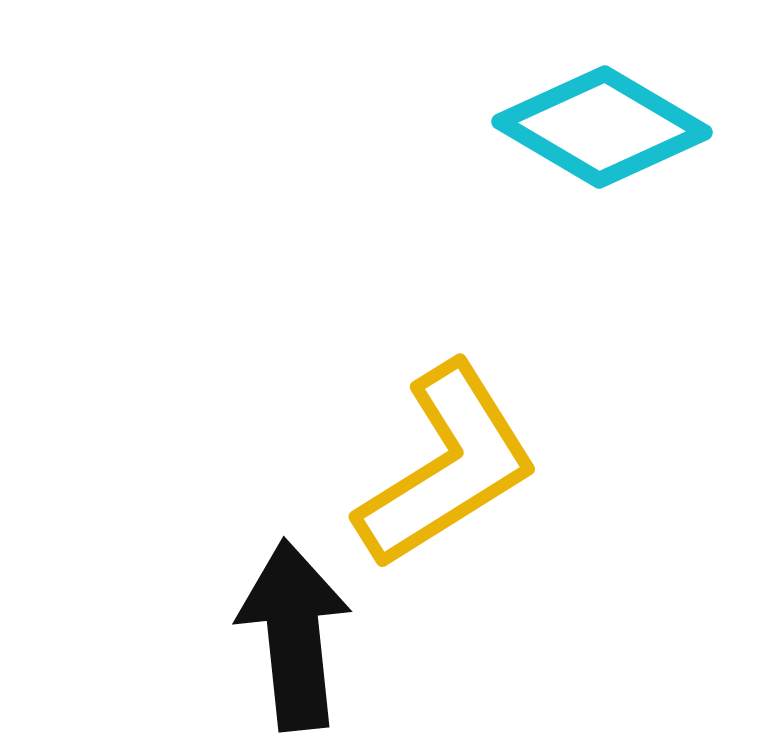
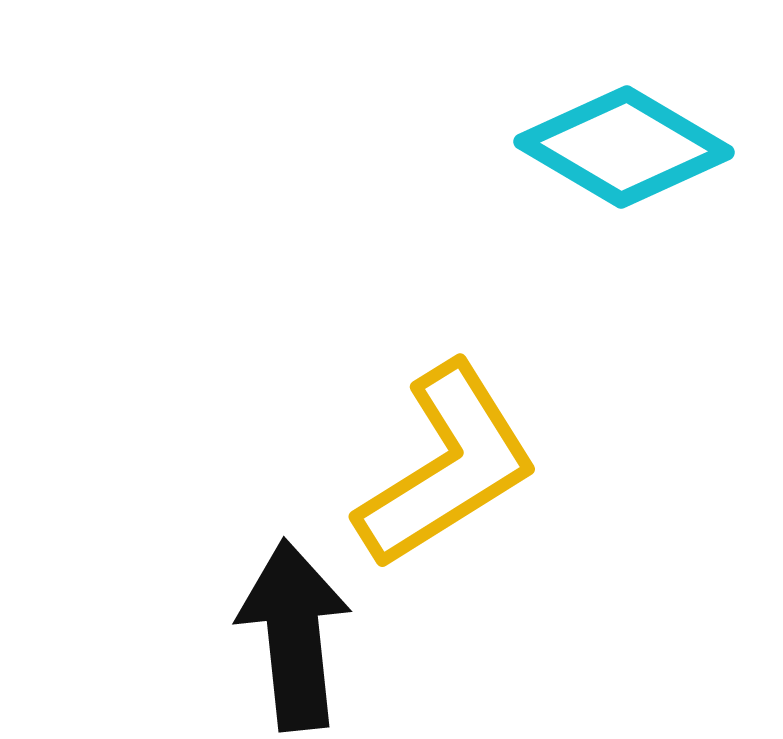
cyan diamond: moved 22 px right, 20 px down
